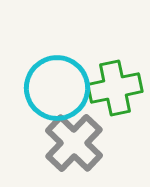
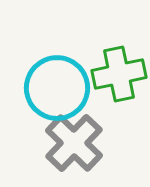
green cross: moved 4 px right, 14 px up
